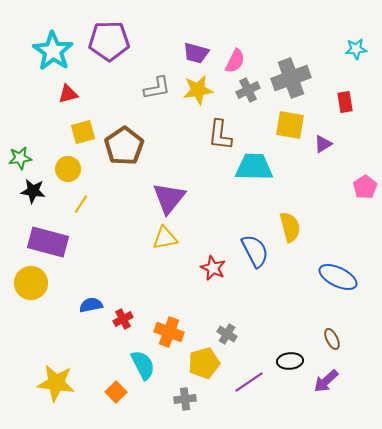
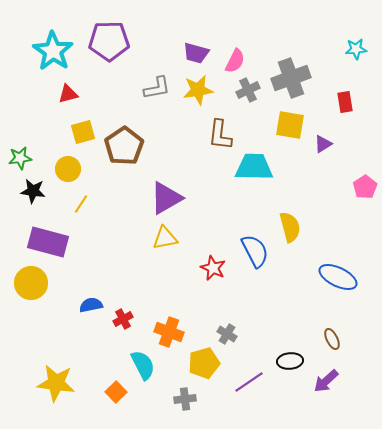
purple triangle at (169, 198): moved 3 px left; rotated 21 degrees clockwise
